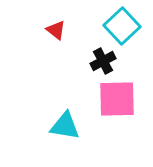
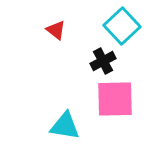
pink square: moved 2 px left
